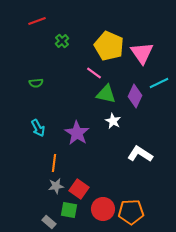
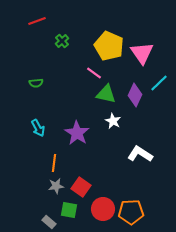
cyan line: rotated 18 degrees counterclockwise
purple diamond: moved 1 px up
red square: moved 2 px right, 2 px up
